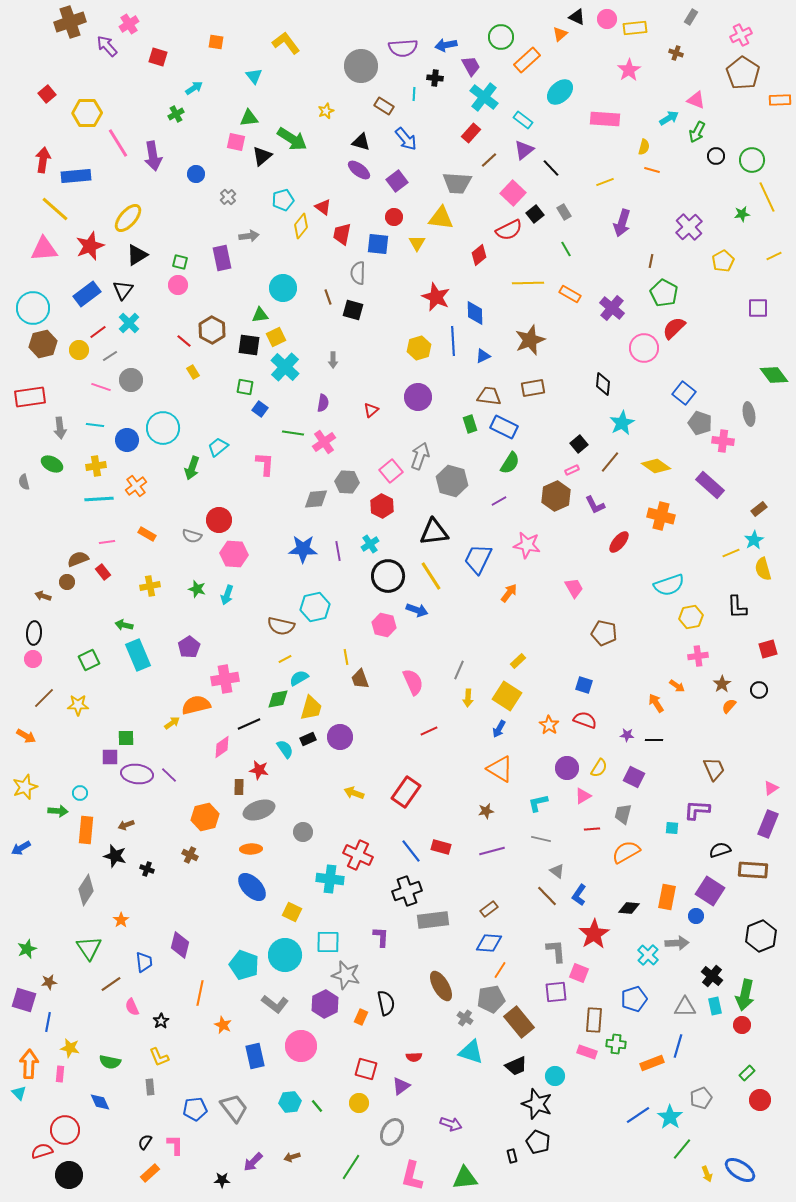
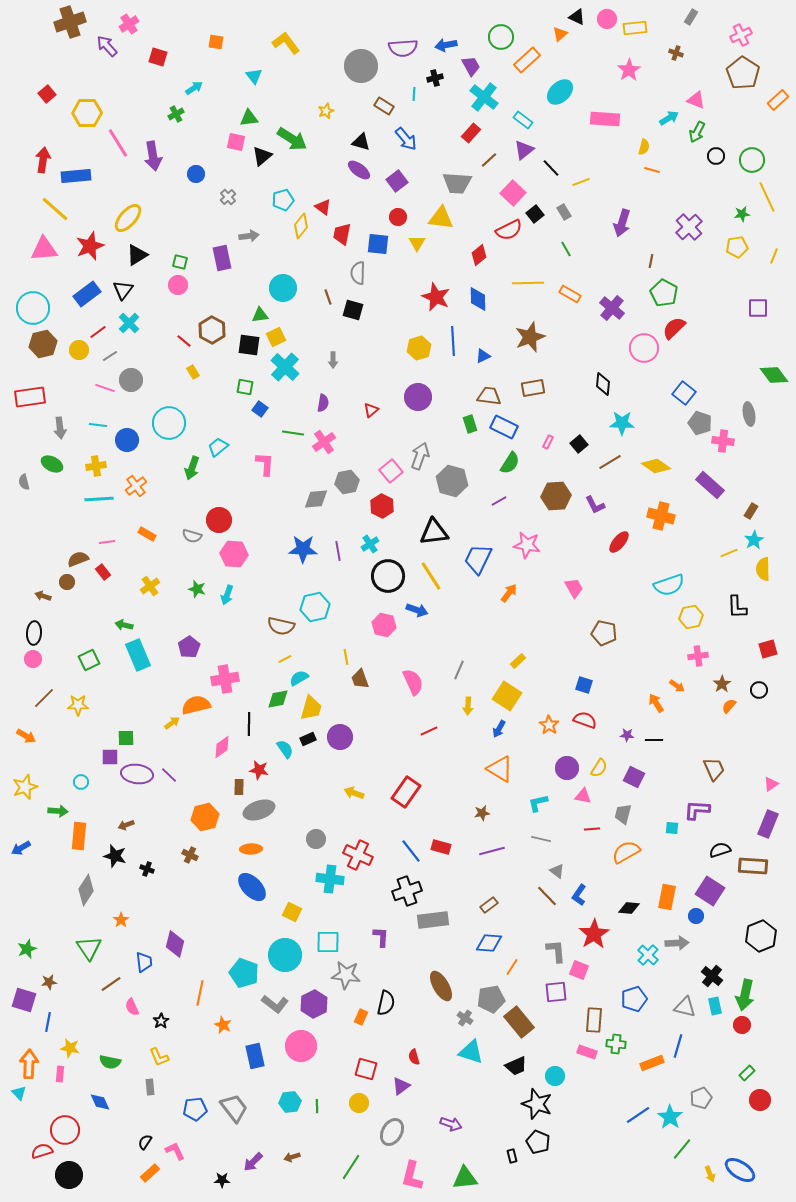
black cross at (435, 78): rotated 21 degrees counterclockwise
orange rectangle at (780, 100): moved 2 px left; rotated 40 degrees counterclockwise
yellow line at (605, 182): moved 24 px left
red circle at (394, 217): moved 4 px right
yellow line at (774, 256): rotated 42 degrees counterclockwise
yellow pentagon at (723, 261): moved 14 px right, 14 px up; rotated 20 degrees clockwise
blue diamond at (475, 313): moved 3 px right, 14 px up
brown star at (530, 340): moved 3 px up
pink line at (101, 387): moved 4 px right, 1 px down
cyan star at (622, 423): rotated 30 degrees clockwise
cyan line at (95, 425): moved 3 px right
cyan circle at (163, 428): moved 6 px right, 5 px up
brown line at (610, 462): rotated 20 degrees clockwise
pink rectangle at (572, 470): moved 24 px left, 28 px up; rotated 40 degrees counterclockwise
gray hexagon at (347, 482): rotated 15 degrees counterclockwise
brown hexagon at (556, 496): rotated 20 degrees clockwise
brown rectangle at (759, 509): moved 8 px left, 2 px down; rotated 21 degrees counterclockwise
yellow line at (731, 553): moved 2 px left
yellow semicircle at (763, 569): rotated 15 degrees clockwise
yellow cross at (150, 586): rotated 24 degrees counterclockwise
yellow arrow at (468, 698): moved 8 px down
black line at (249, 724): rotated 65 degrees counterclockwise
pink triangle at (771, 788): moved 4 px up
cyan circle at (80, 793): moved 1 px right, 11 px up
pink triangle at (583, 796): rotated 42 degrees clockwise
brown star at (486, 811): moved 4 px left, 2 px down
orange rectangle at (86, 830): moved 7 px left, 6 px down
gray circle at (303, 832): moved 13 px right, 7 px down
brown rectangle at (753, 870): moved 4 px up
brown rectangle at (489, 909): moved 4 px up
purple diamond at (180, 945): moved 5 px left, 1 px up
cyan pentagon at (244, 965): moved 8 px down
orange line at (500, 970): moved 12 px right, 3 px up
pink square at (579, 973): moved 3 px up
gray star at (346, 975): rotated 8 degrees counterclockwise
black semicircle at (386, 1003): rotated 25 degrees clockwise
purple hexagon at (325, 1004): moved 11 px left
gray triangle at (685, 1007): rotated 15 degrees clockwise
red semicircle at (414, 1057): rotated 77 degrees clockwise
green line at (317, 1106): rotated 40 degrees clockwise
pink L-shape at (175, 1145): moved 6 px down; rotated 25 degrees counterclockwise
yellow arrow at (707, 1174): moved 3 px right
